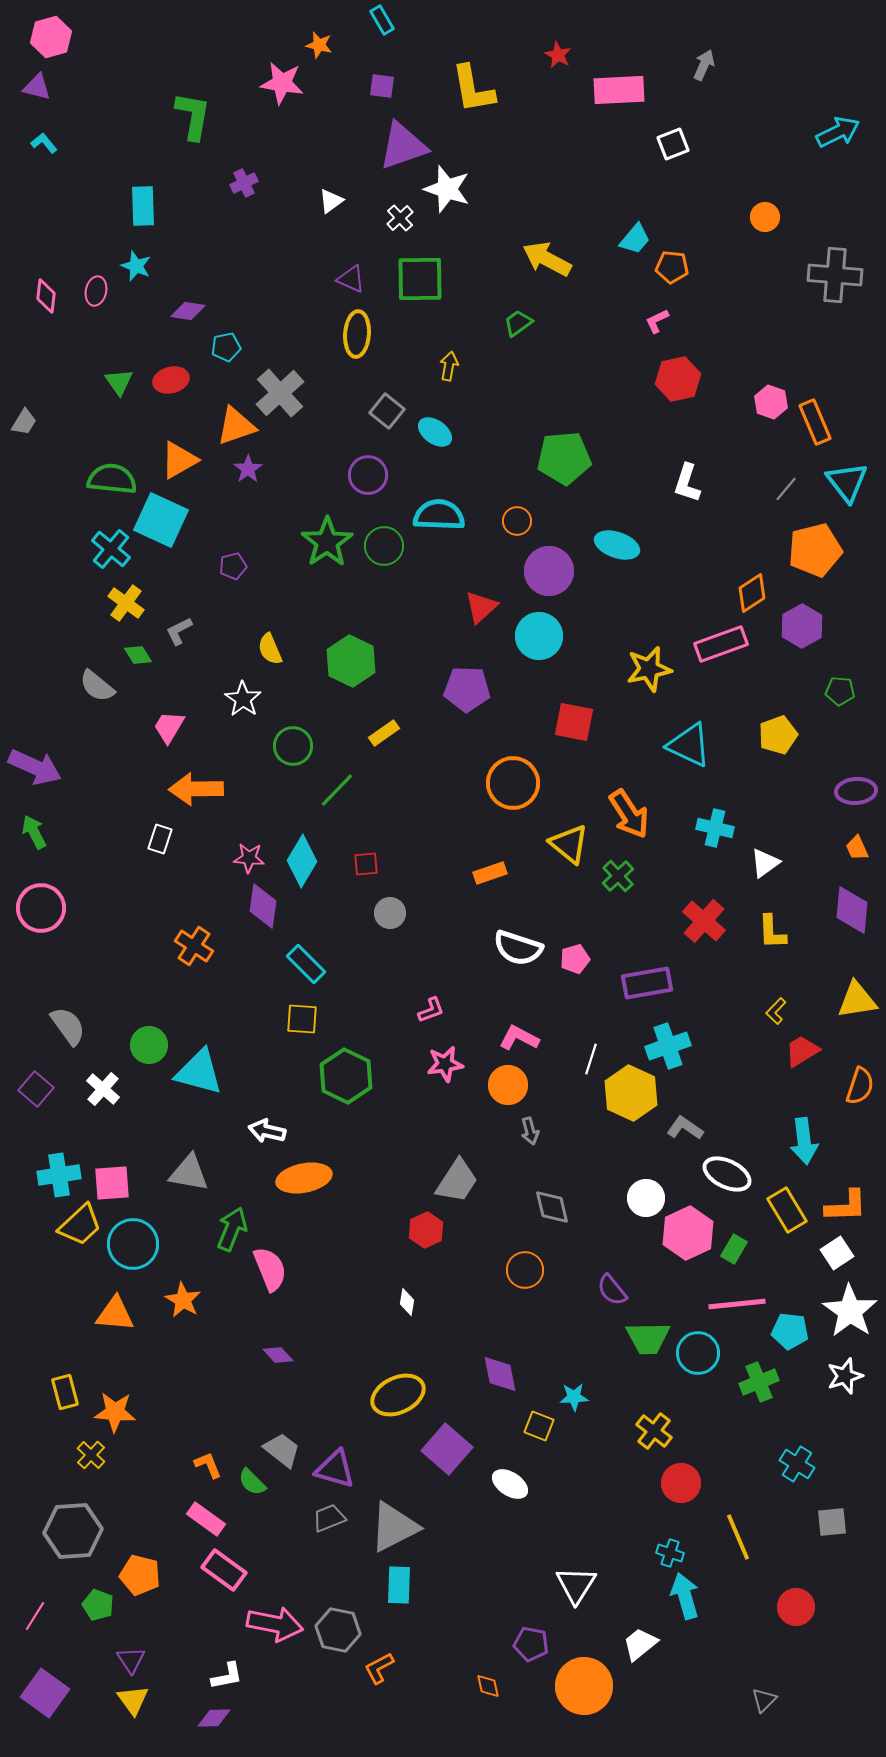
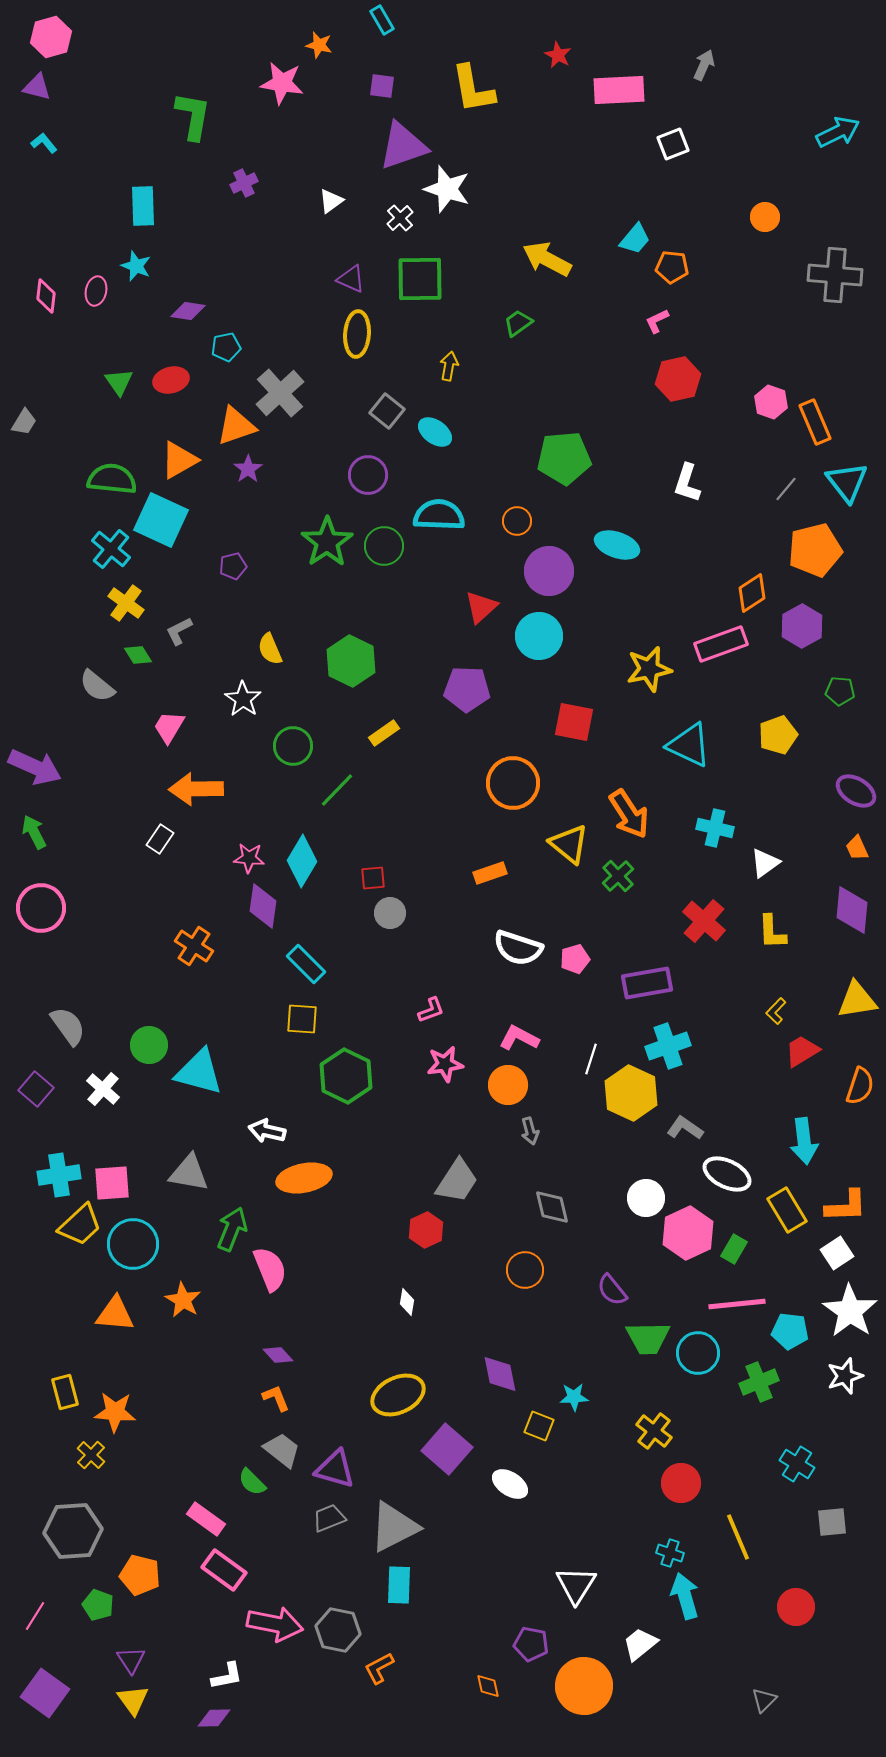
purple ellipse at (856, 791): rotated 36 degrees clockwise
white rectangle at (160, 839): rotated 16 degrees clockwise
red square at (366, 864): moved 7 px right, 14 px down
orange L-shape at (208, 1465): moved 68 px right, 67 px up
